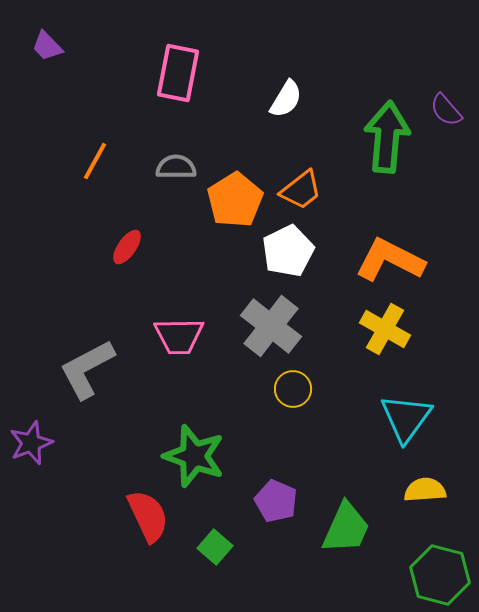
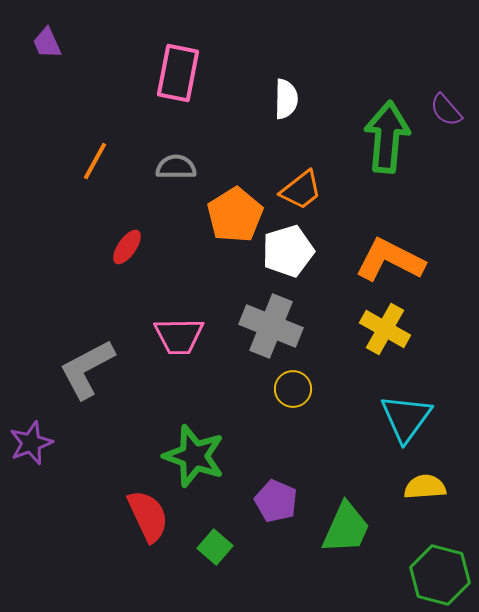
purple trapezoid: moved 3 px up; rotated 20 degrees clockwise
white semicircle: rotated 30 degrees counterclockwise
orange pentagon: moved 15 px down
white pentagon: rotated 9 degrees clockwise
gray cross: rotated 16 degrees counterclockwise
yellow semicircle: moved 3 px up
